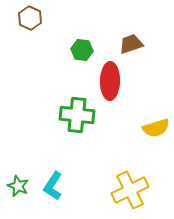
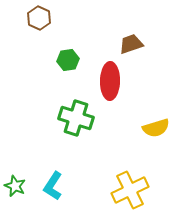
brown hexagon: moved 9 px right
green hexagon: moved 14 px left, 10 px down; rotated 15 degrees counterclockwise
green cross: moved 1 px left, 3 px down; rotated 12 degrees clockwise
green star: moved 3 px left
